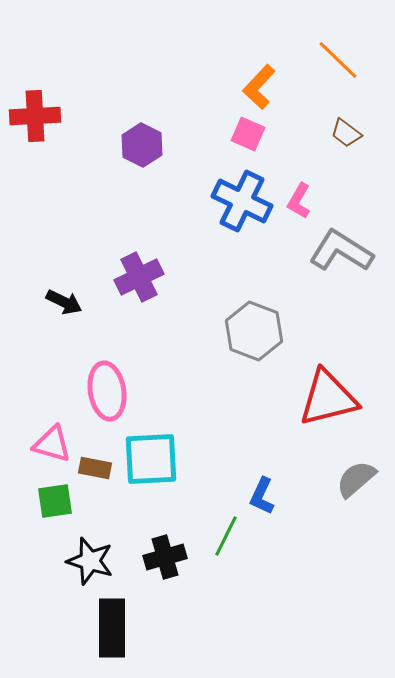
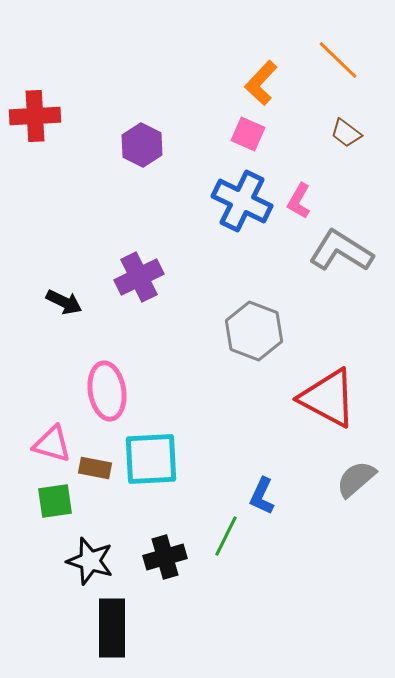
orange L-shape: moved 2 px right, 4 px up
red triangle: rotated 42 degrees clockwise
